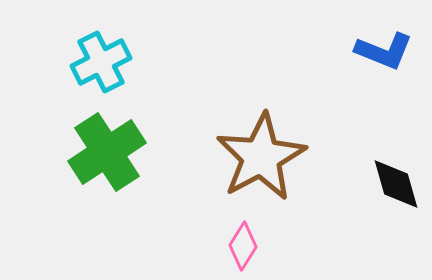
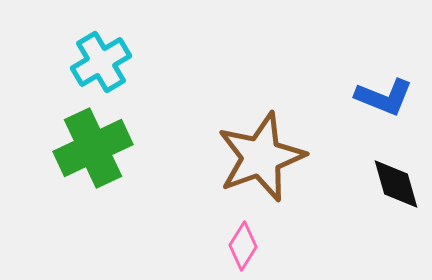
blue L-shape: moved 46 px down
cyan cross: rotated 4 degrees counterclockwise
green cross: moved 14 px left, 4 px up; rotated 8 degrees clockwise
brown star: rotated 8 degrees clockwise
